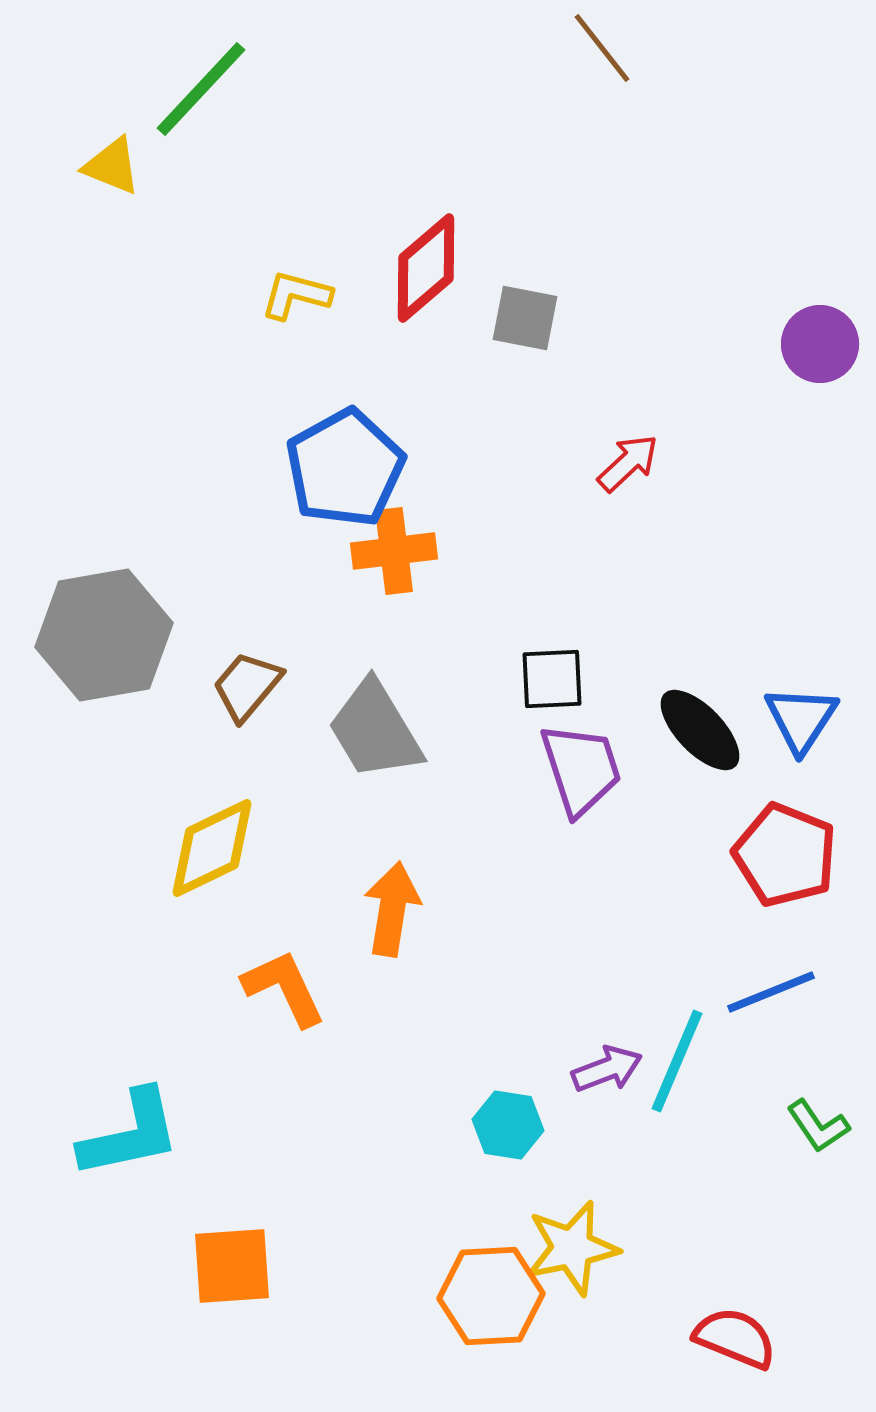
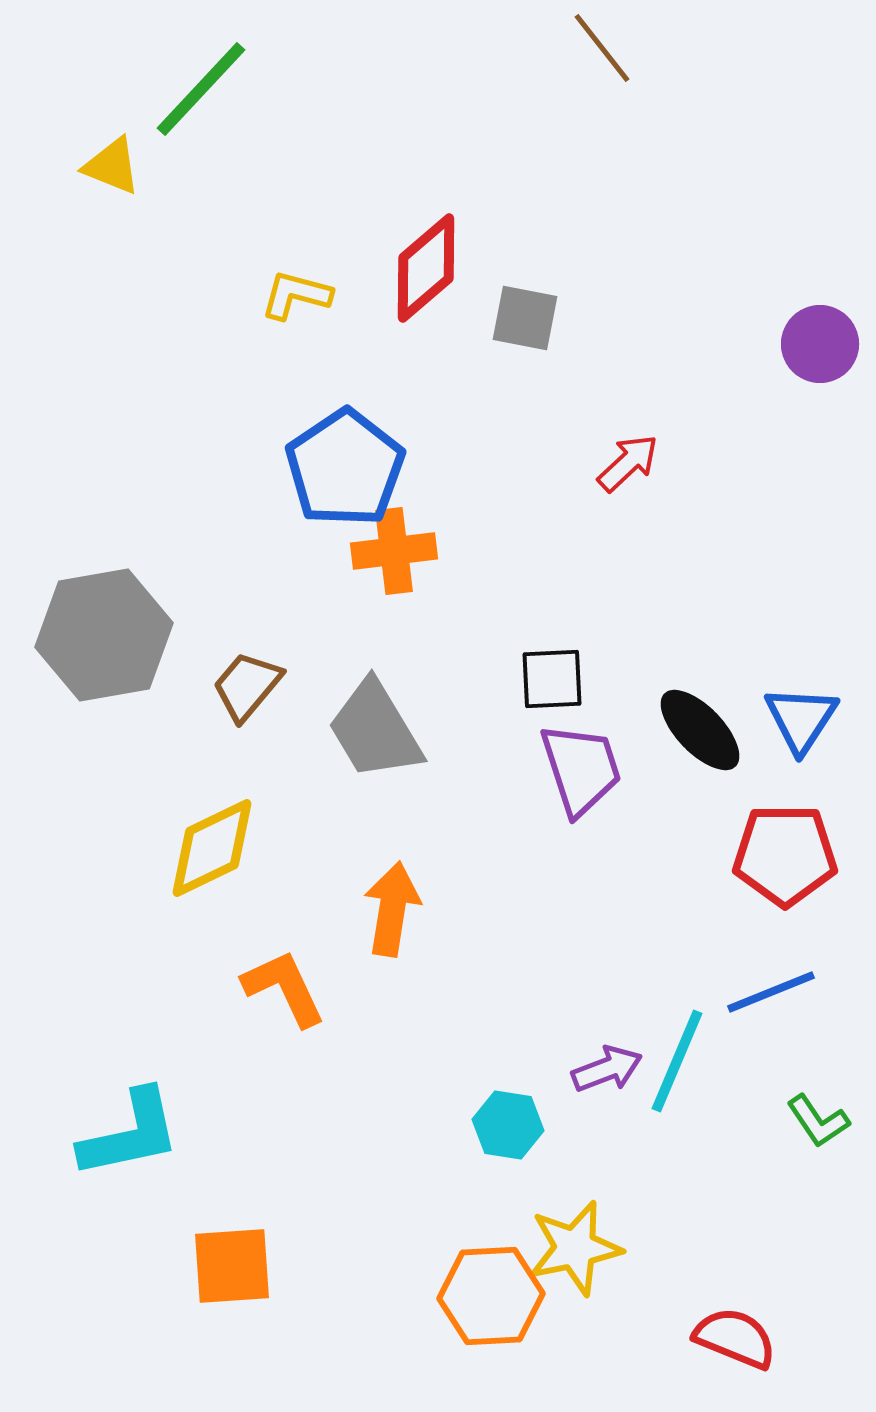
blue pentagon: rotated 5 degrees counterclockwise
red pentagon: rotated 22 degrees counterclockwise
green L-shape: moved 5 px up
yellow star: moved 3 px right
